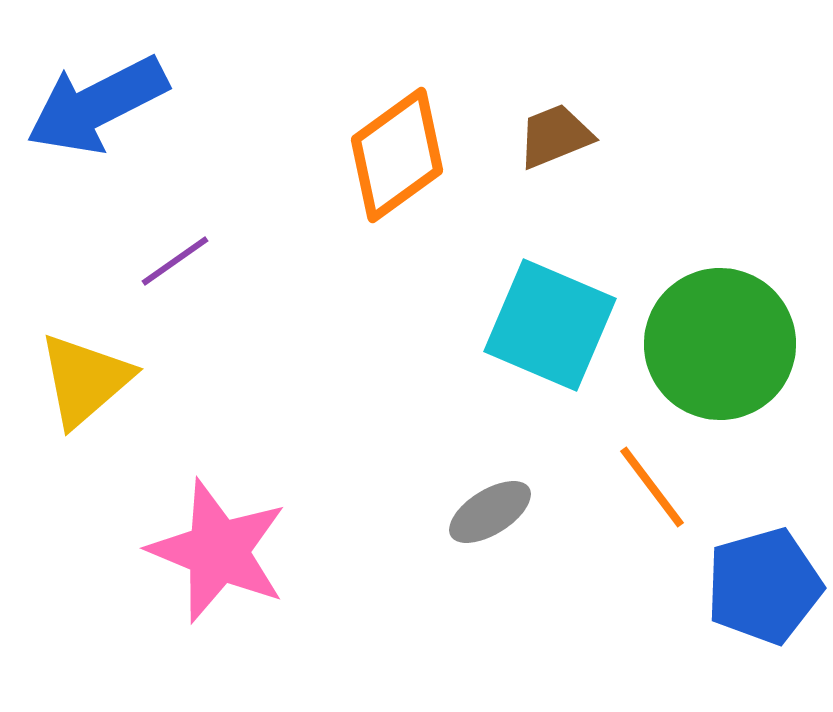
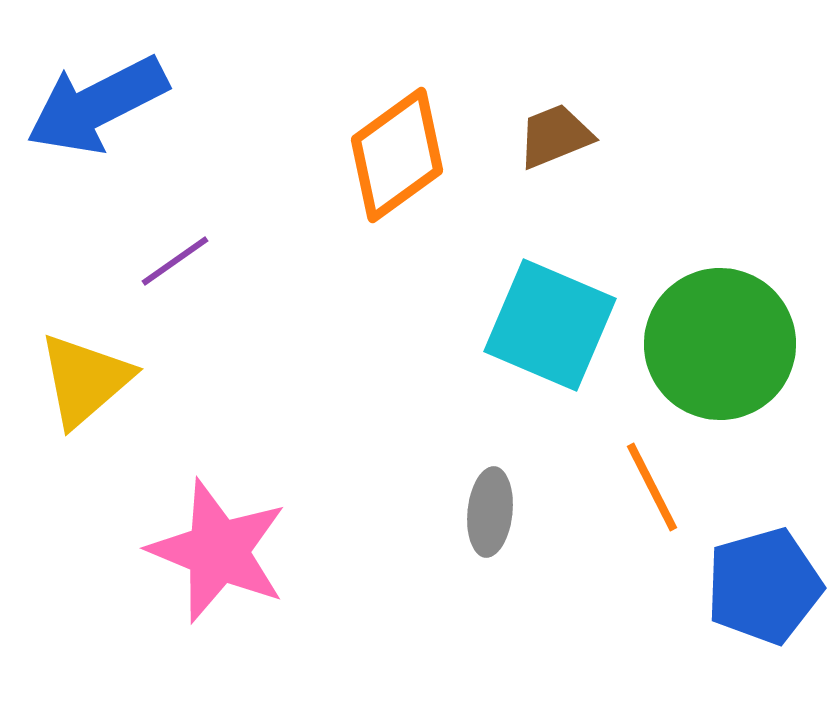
orange line: rotated 10 degrees clockwise
gray ellipse: rotated 52 degrees counterclockwise
